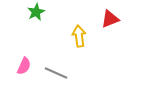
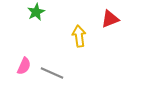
gray line: moved 4 px left
